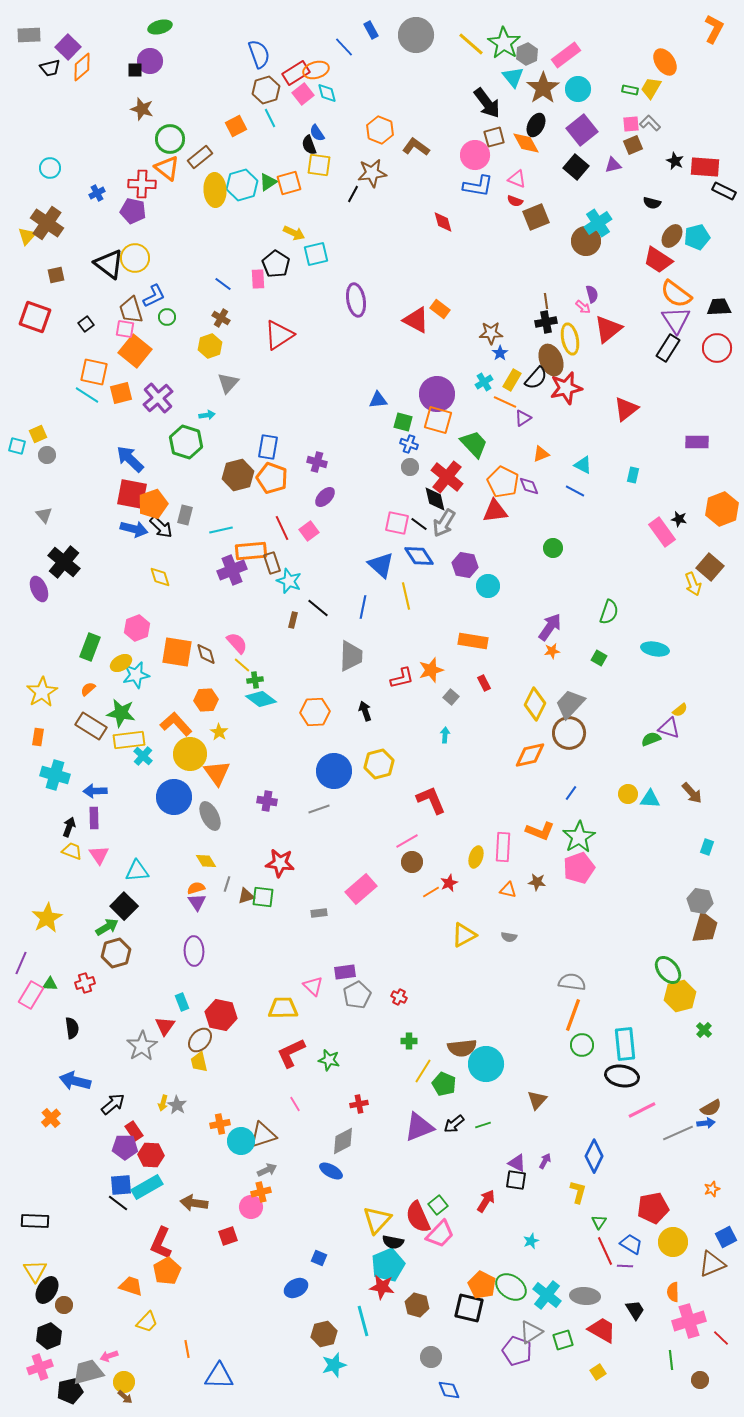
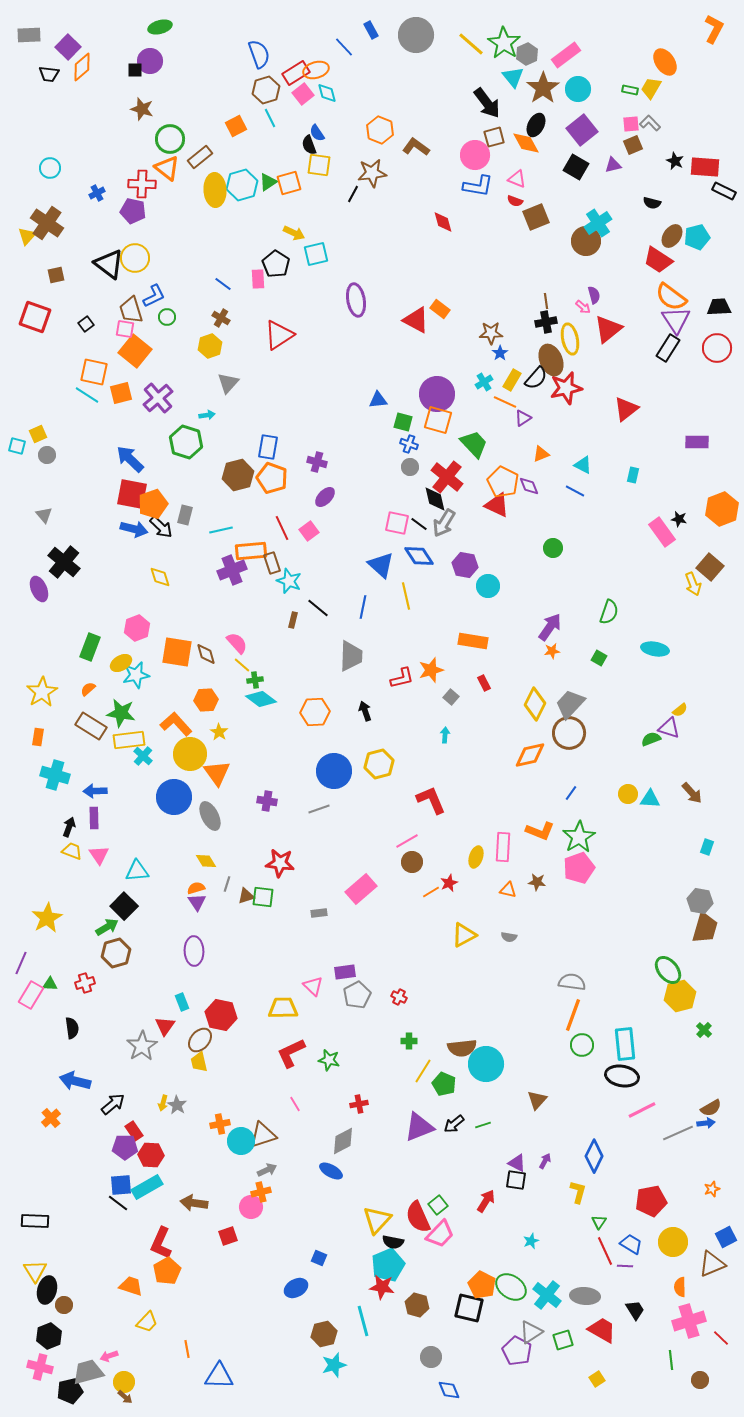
black trapezoid at (50, 68): moved 1 px left, 6 px down; rotated 20 degrees clockwise
black square at (576, 167): rotated 10 degrees counterclockwise
purple semicircle at (592, 294): moved 2 px right, 1 px down
orange semicircle at (676, 294): moved 5 px left, 3 px down
red triangle at (495, 511): moved 2 px right, 6 px up; rotated 32 degrees clockwise
red pentagon at (653, 1208): moved 2 px left, 7 px up
black ellipse at (47, 1290): rotated 16 degrees counterclockwise
orange semicircle at (673, 1292): moved 7 px right, 5 px up
purple pentagon at (517, 1351): rotated 8 degrees clockwise
pink cross at (40, 1367): rotated 35 degrees clockwise
yellow square at (598, 1372): moved 1 px left, 7 px down
